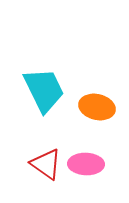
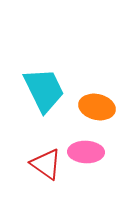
pink ellipse: moved 12 px up
